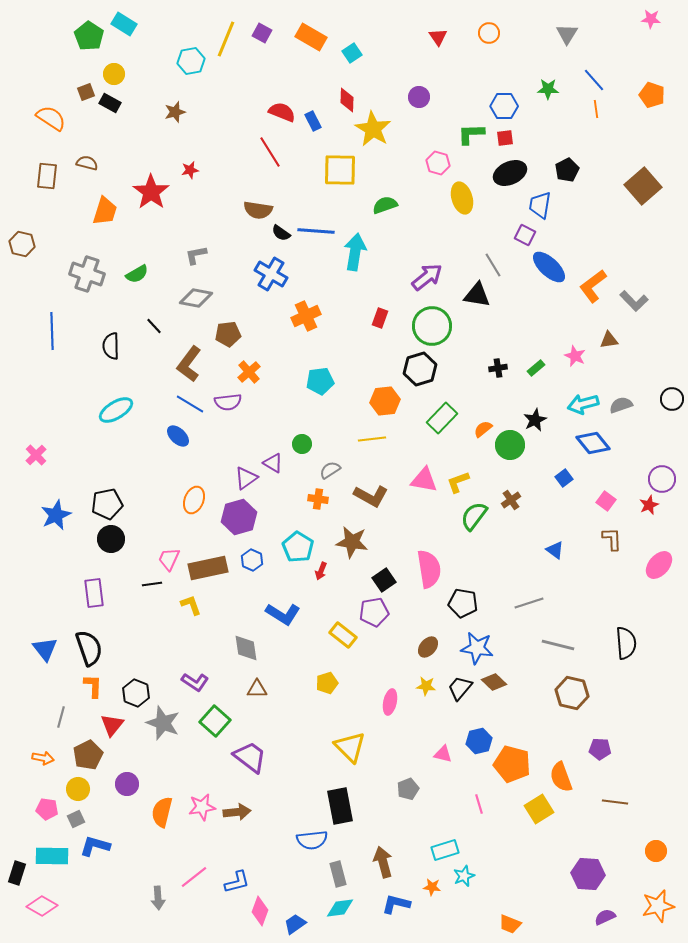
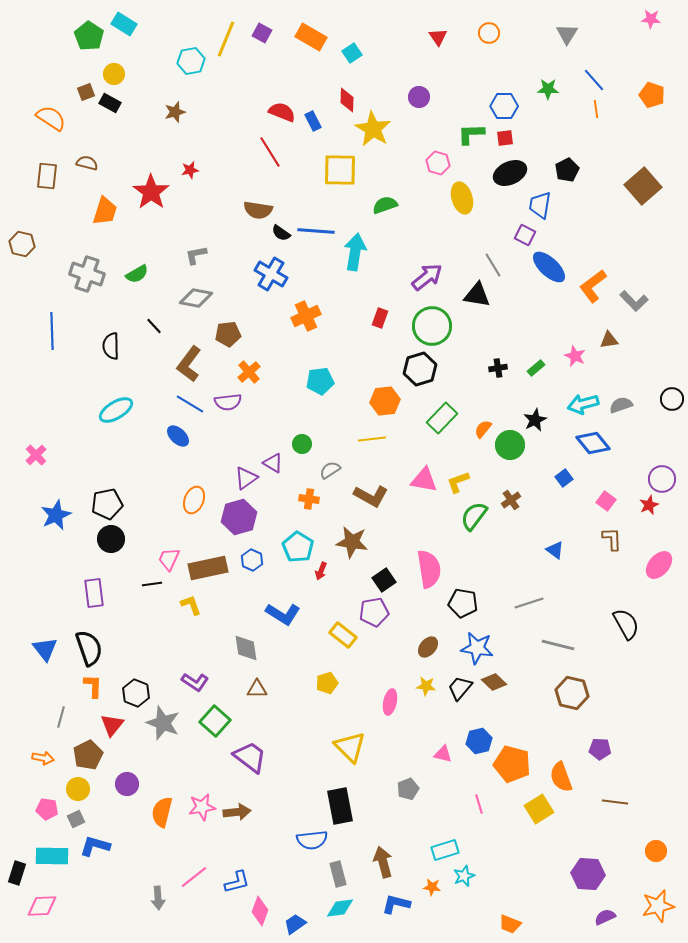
orange semicircle at (483, 429): rotated 12 degrees counterclockwise
orange cross at (318, 499): moved 9 px left
black semicircle at (626, 643): moved 19 px up; rotated 24 degrees counterclockwise
pink diamond at (42, 906): rotated 32 degrees counterclockwise
